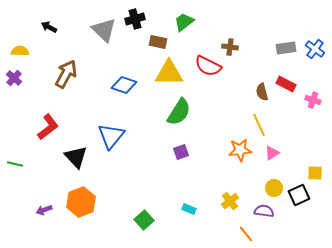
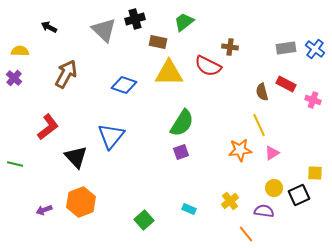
green semicircle: moved 3 px right, 11 px down
